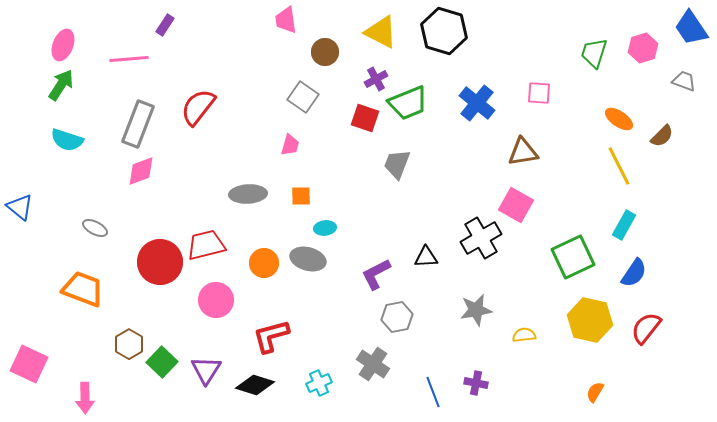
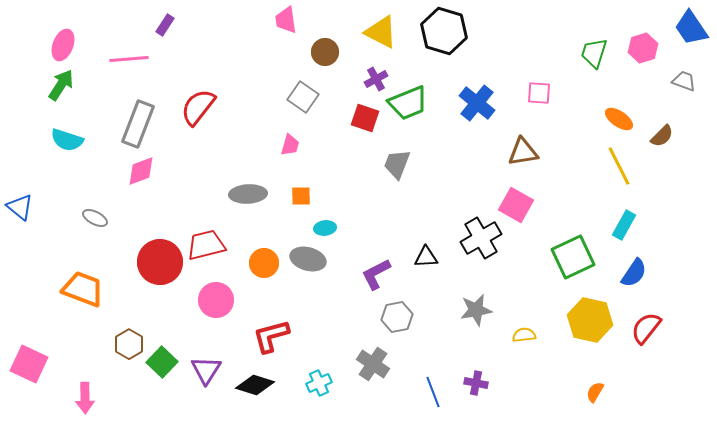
gray ellipse at (95, 228): moved 10 px up
